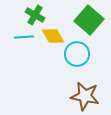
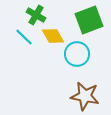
green cross: moved 1 px right
green square: rotated 28 degrees clockwise
cyan line: rotated 48 degrees clockwise
